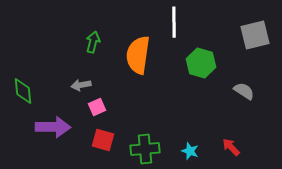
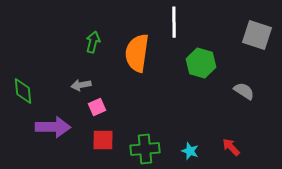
gray square: moved 2 px right; rotated 32 degrees clockwise
orange semicircle: moved 1 px left, 2 px up
red square: rotated 15 degrees counterclockwise
